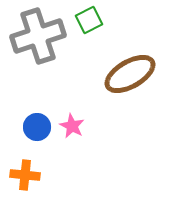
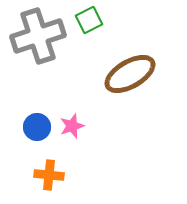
pink star: rotated 25 degrees clockwise
orange cross: moved 24 px right
